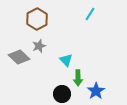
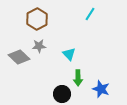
gray star: rotated 16 degrees clockwise
cyan triangle: moved 3 px right, 6 px up
blue star: moved 5 px right, 2 px up; rotated 18 degrees counterclockwise
